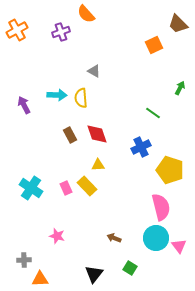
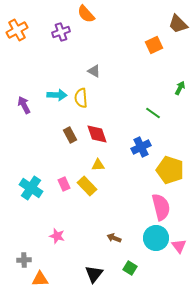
pink rectangle: moved 2 px left, 4 px up
